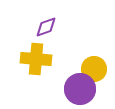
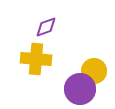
yellow circle: moved 2 px down
